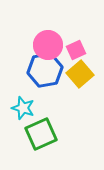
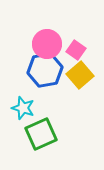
pink circle: moved 1 px left, 1 px up
pink square: rotated 30 degrees counterclockwise
yellow square: moved 1 px down
